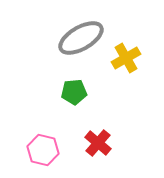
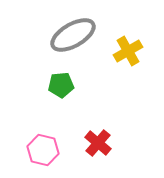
gray ellipse: moved 8 px left, 3 px up
yellow cross: moved 2 px right, 7 px up
green pentagon: moved 13 px left, 7 px up
